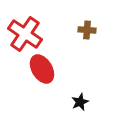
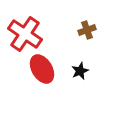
brown cross: rotated 24 degrees counterclockwise
black star: moved 31 px up
